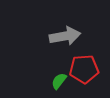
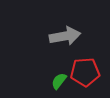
red pentagon: moved 1 px right, 3 px down
